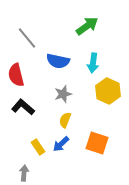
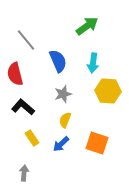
gray line: moved 1 px left, 2 px down
blue semicircle: rotated 125 degrees counterclockwise
red semicircle: moved 1 px left, 1 px up
yellow hexagon: rotated 20 degrees counterclockwise
yellow rectangle: moved 6 px left, 9 px up
